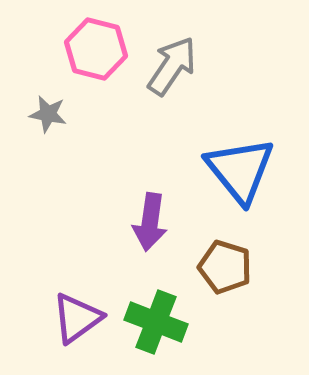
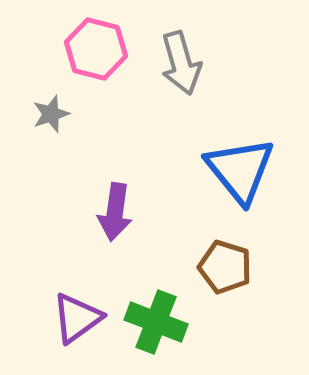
gray arrow: moved 9 px right, 3 px up; rotated 130 degrees clockwise
gray star: moved 3 px right; rotated 30 degrees counterclockwise
purple arrow: moved 35 px left, 10 px up
